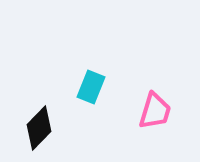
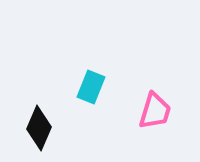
black diamond: rotated 21 degrees counterclockwise
